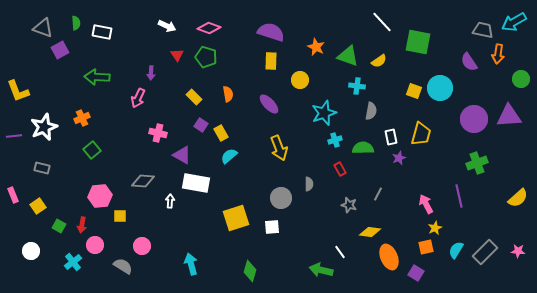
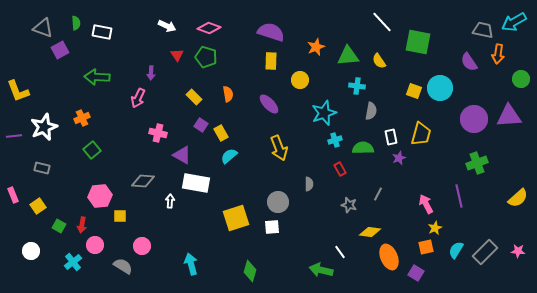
orange star at (316, 47): rotated 24 degrees clockwise
green triangle at (348, 56): rotated 25 degrees counterclockwise
yellow semicircle at (379, 61): rotated 91 degrees clockwise
gray circle at (281, 198): moved 3 px left, 4 px down
